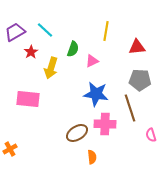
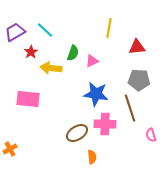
yellow line: moved 3 px right, 3 px up
green semicircle: moved 4 px down
yellow arrow: rotated 80 degrees clockwise
gray pentagon: moved 1 px left
